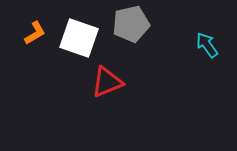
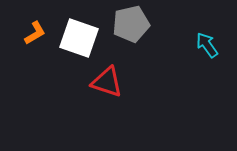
red triangle: rotated 40 degrees clockwise
